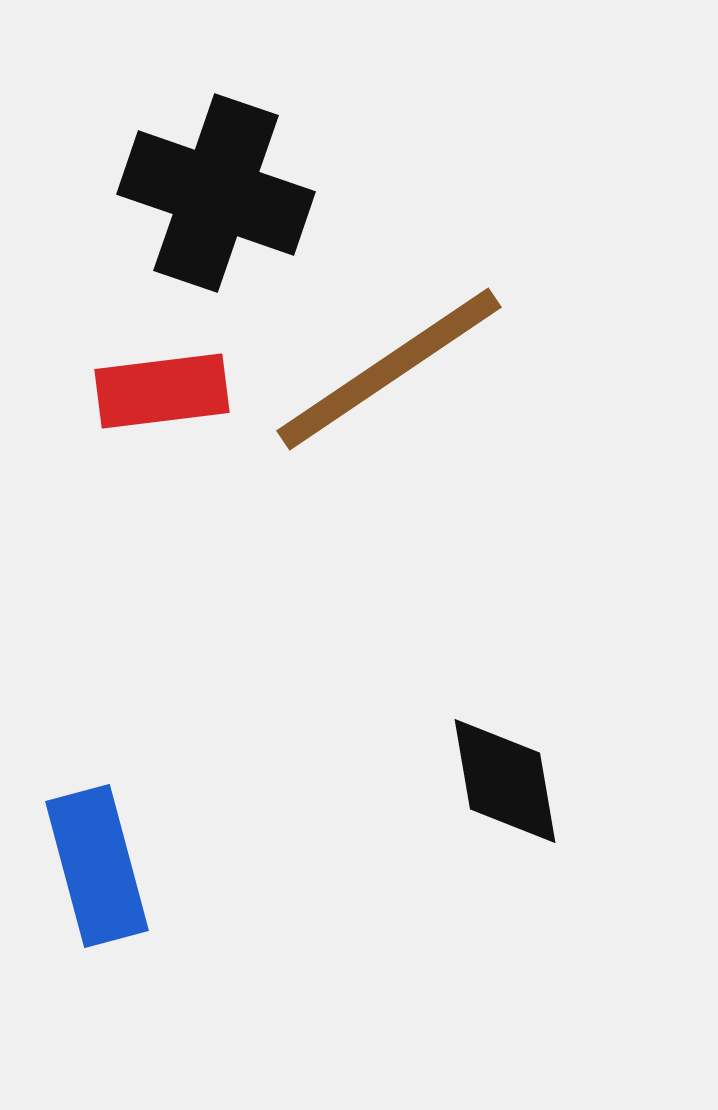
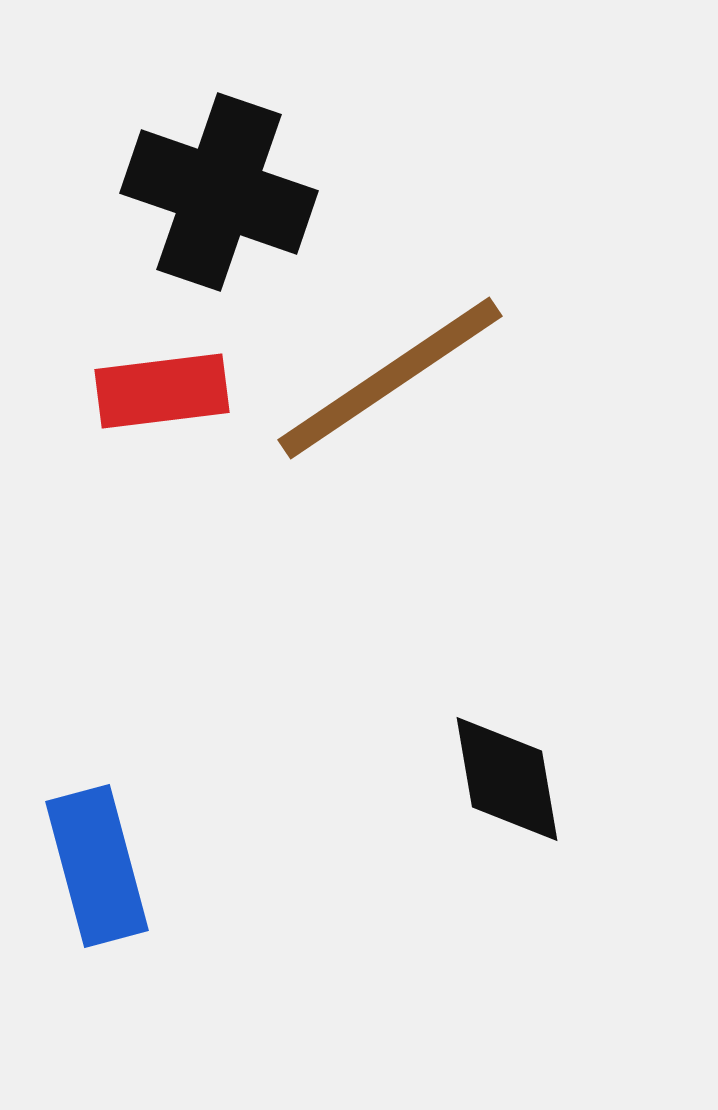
black cross: moved 3 px right, 1 px up
brown line: moved 1 px right, 9 px down
black diamond: moved 2 px right, 2 px up
